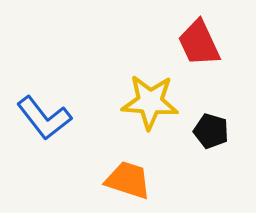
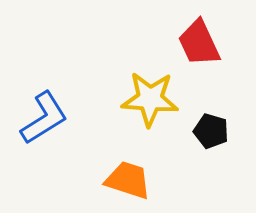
yellow star: moved 3 px up
blue L-shape: rotated 84 degrees counterclockwise
